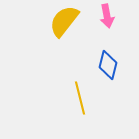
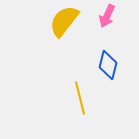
pink arrow: rotated 35 degrees clockwise
